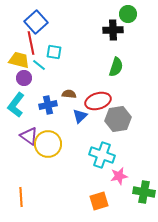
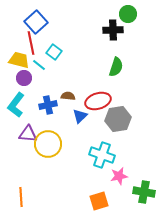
cyan square: rotated 28 degrees clockwise
brown semicircle: moved 1 px left, 2 px down
purple triangle: moved 1 px left, 2 px up; rotated 30 degrees counterclockwise
